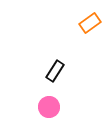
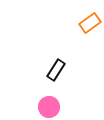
black rectangle: moved 1 px right, 1 px up
